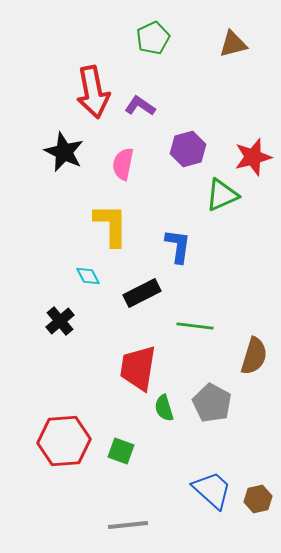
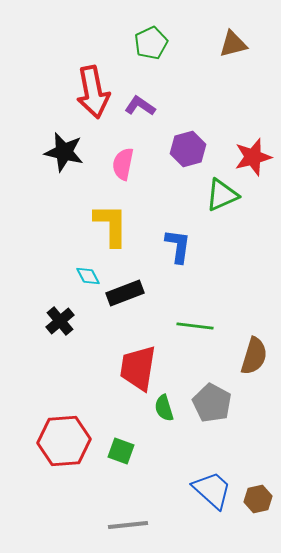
green pentagon: moved 2 px left, 5 px down
black star: rotated 12 degrees counterclockwise
black rectangle: moved 17 px left; rotated 6 degrees clockwise
